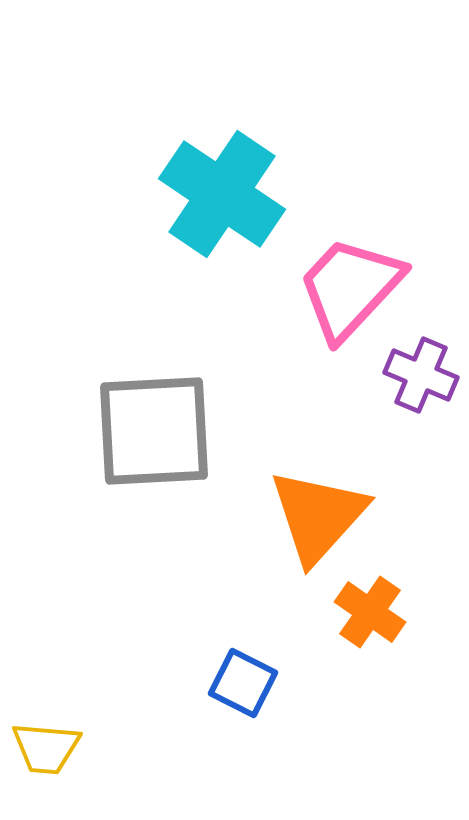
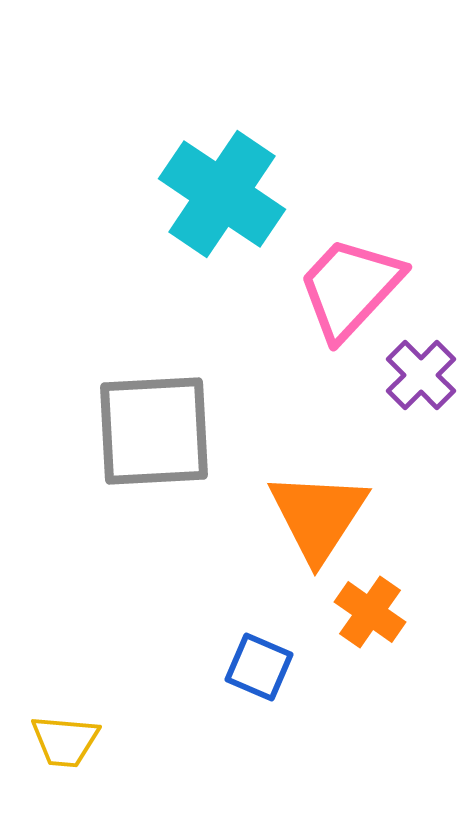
purple cross: rotated 22 degrees clockwise
orange triangle: rotated 9 degrees counterclockwise
blue square: moved 16 px right, 16 px up; rotated 4 degrees counterclockwise
yellow trapezoid: moved 19 px right, 7 px up
